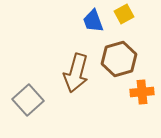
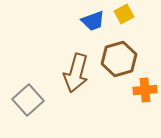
blue trapezoid: rotated 90 degrees counterclockwise
orange cross: moved 3 px right, 2 px up
